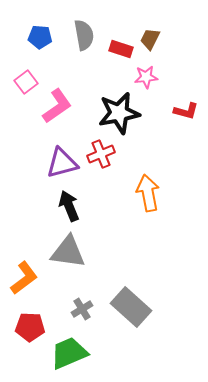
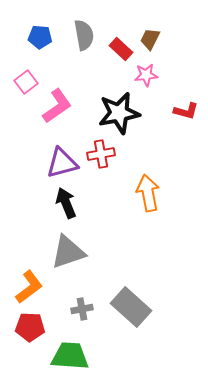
red rectangle: rotated 25 degrees clockwise
pink star: moved 2 px up
red cross: rotated 12 degrees clockwise
black arrow: moved 3 px left, 3 px up
gray triangle: rotated 27 degrees counterclockwise
orange L-shape: moved 5 px right, 9 px down
gray cross: rotated 20 degrees clockwise
green trapezoid: moved 1 px right, 3 px down; rotated 27 degrees clockwise
